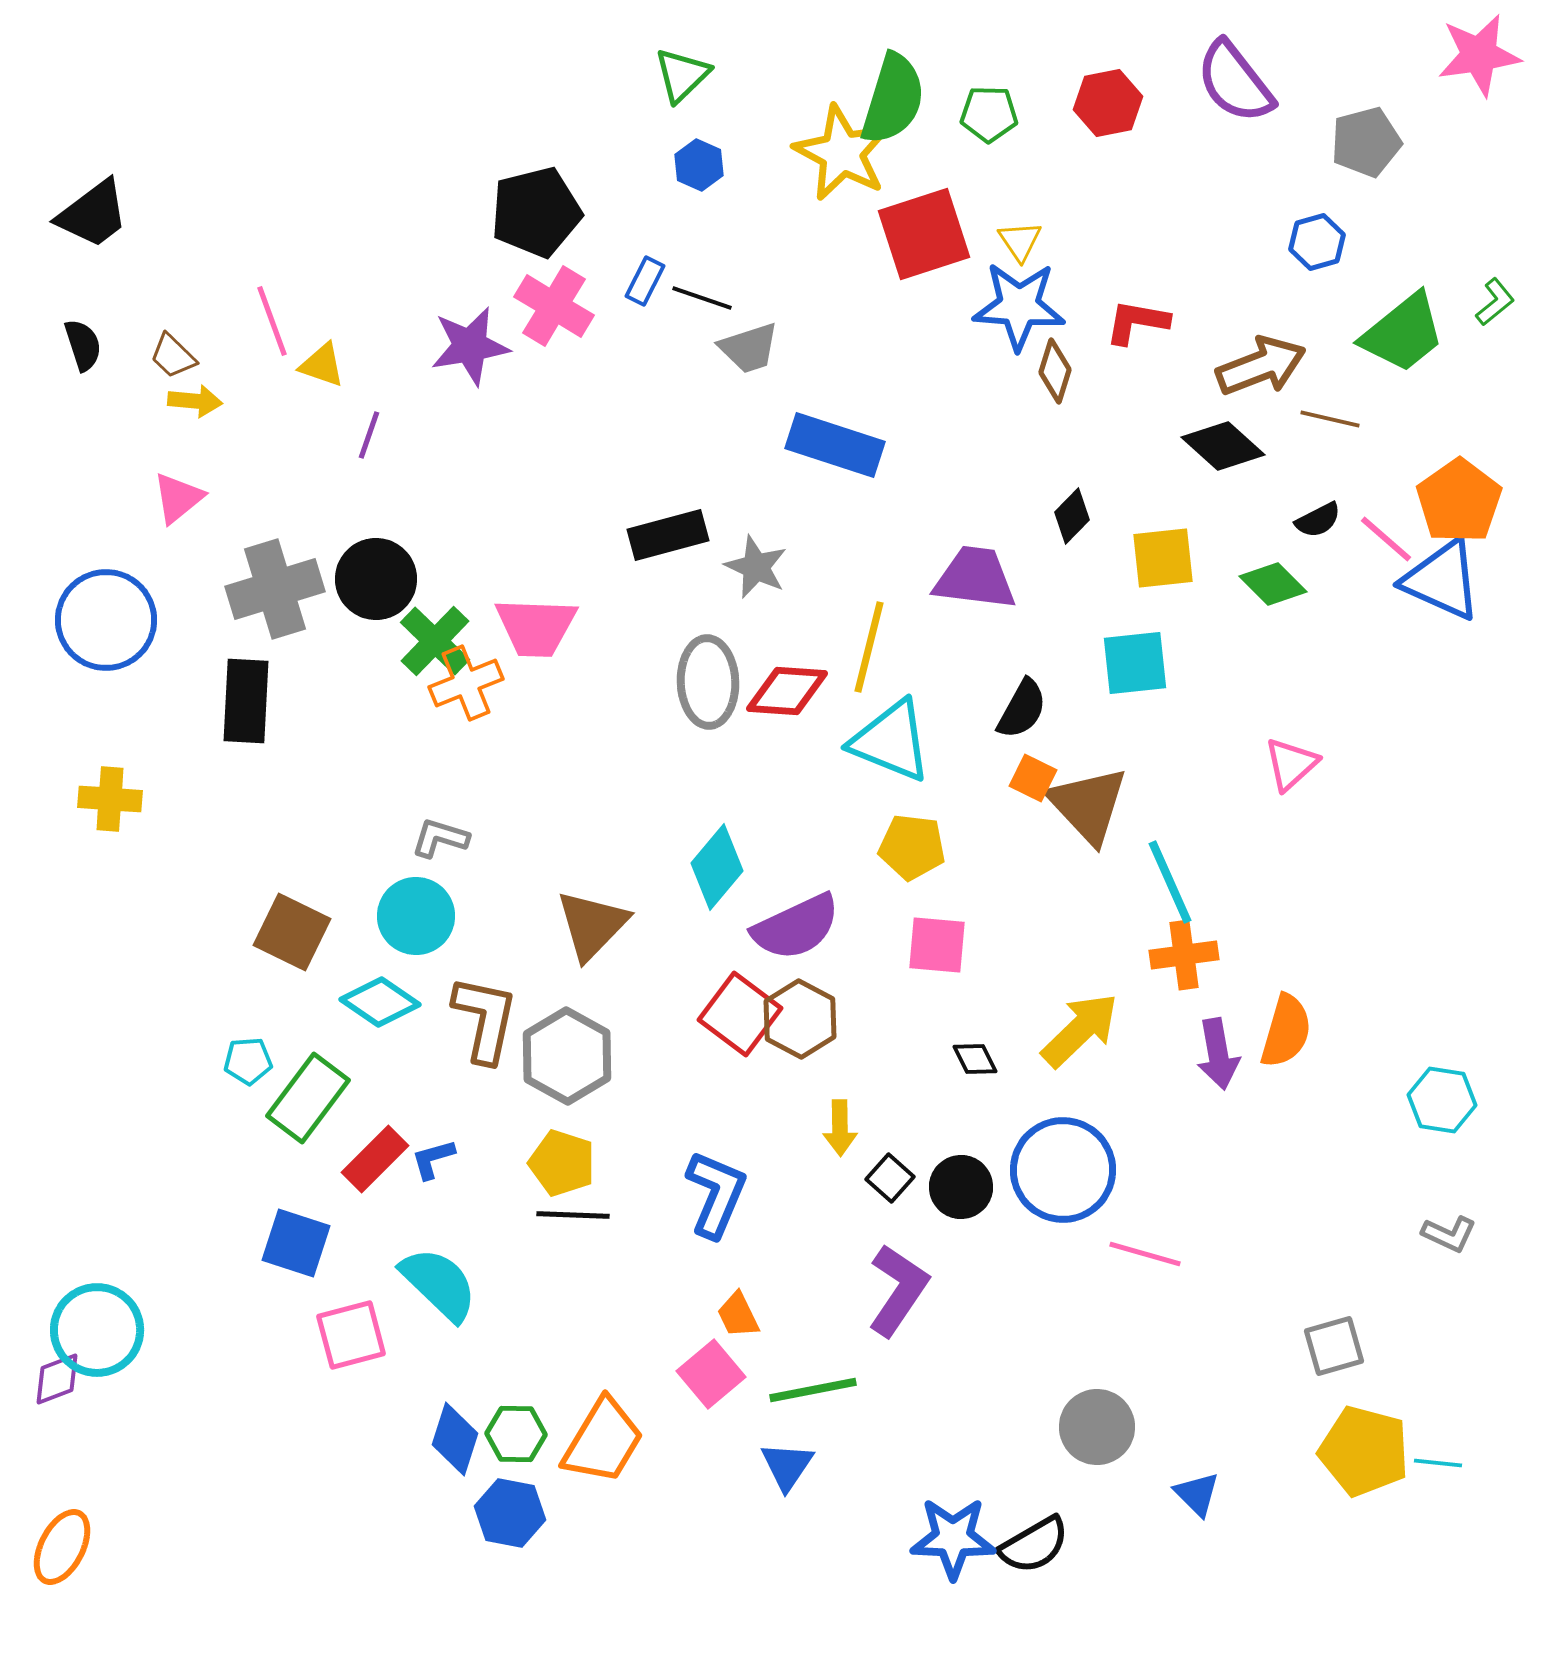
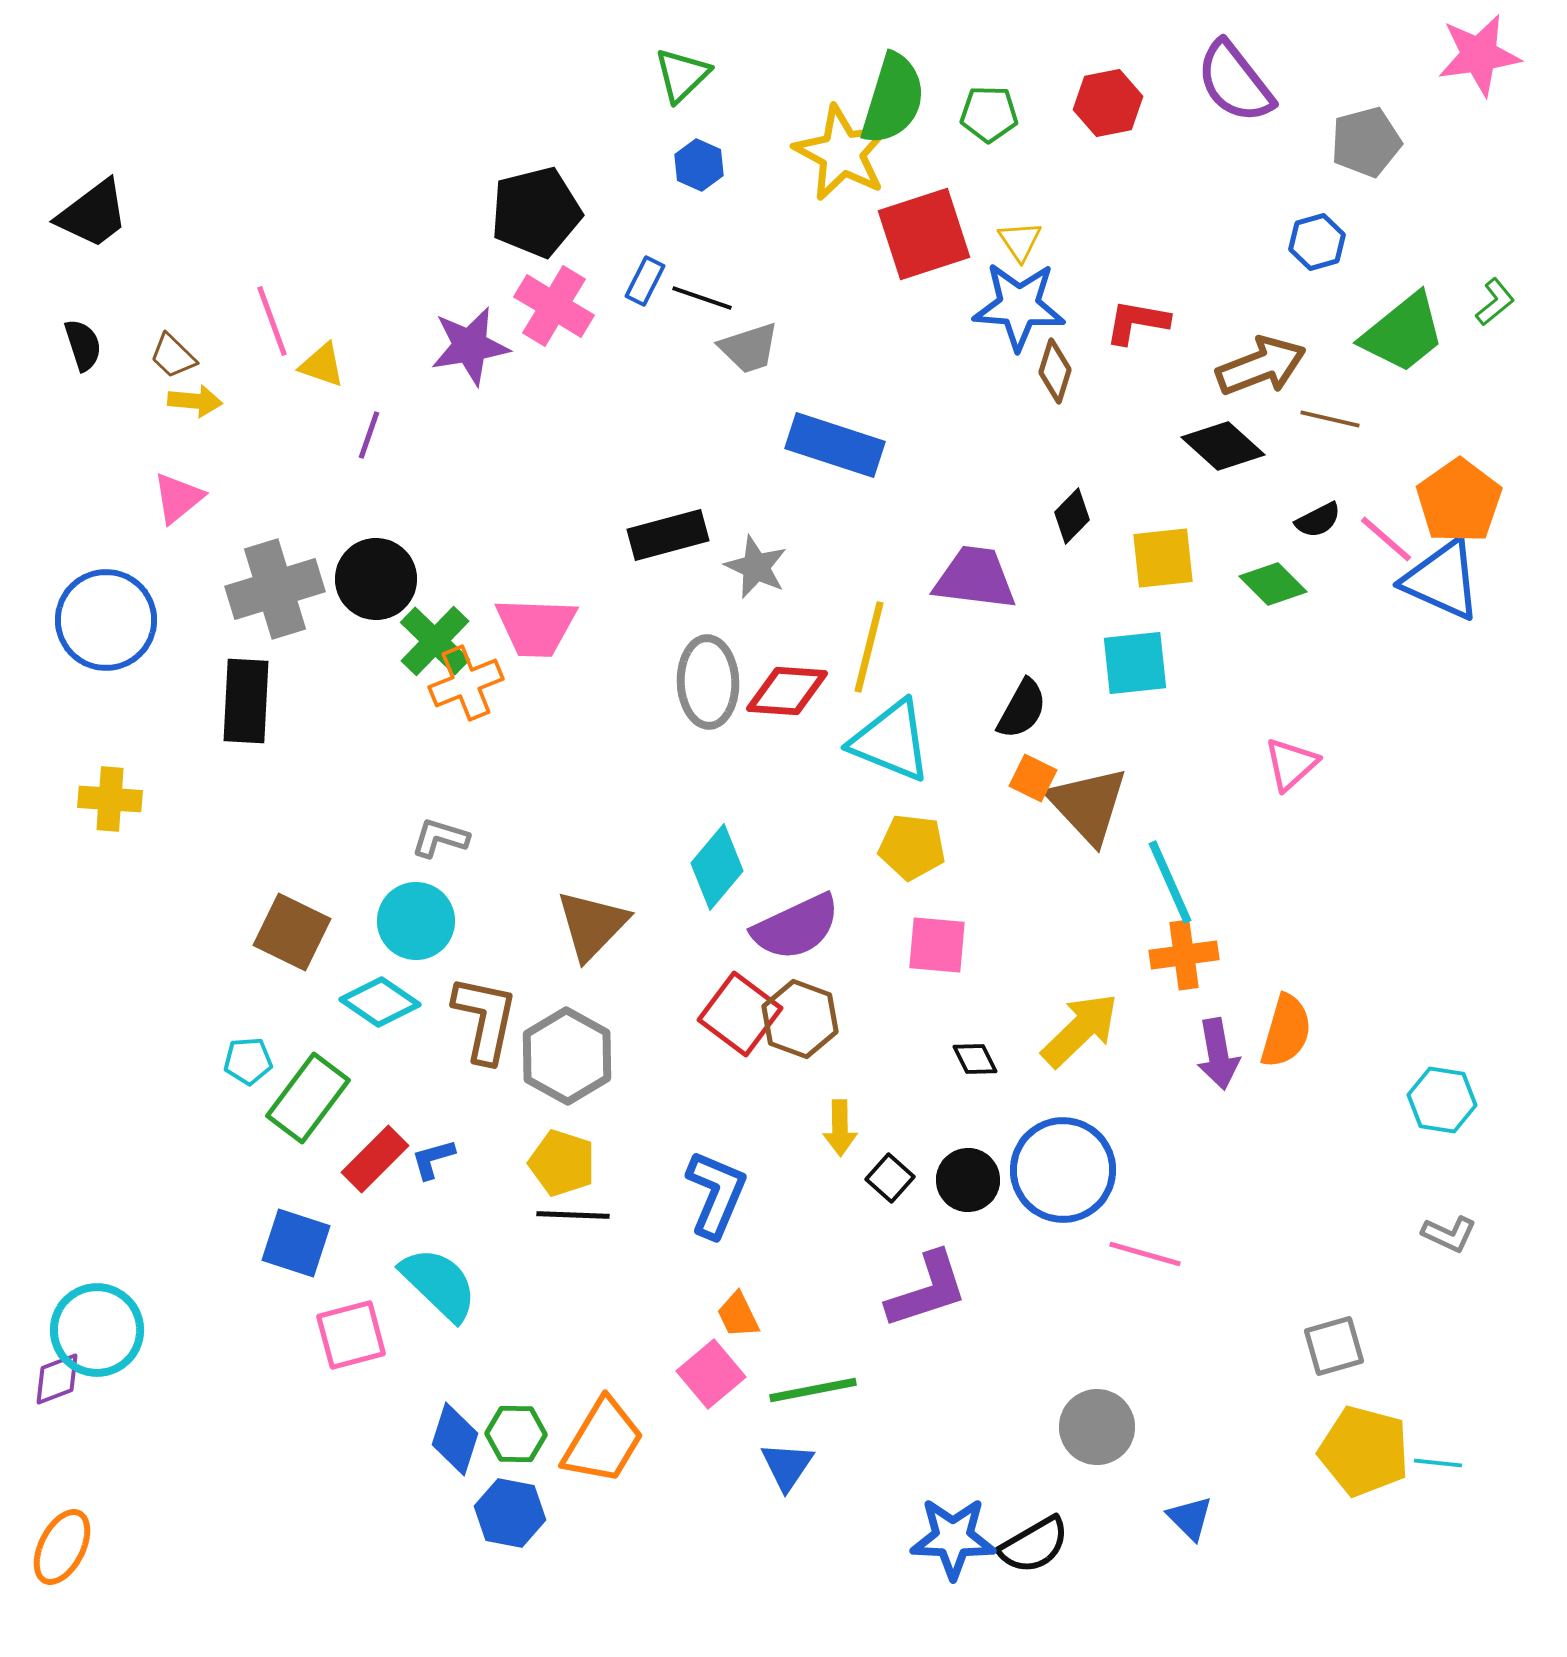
cyan circle at (416, 916): moved 5 px down
brown hexagon at (800, 1019): rotated 8 degrees counterclockwise
black circle at (961, 1187): moved 7 px right, 7 px up
purple L-shape at (898, 1290): moved 29 px right; rotated 38 degrees clockwise
blue triangle at (1197, 1494): moved 7 px left, 24 px down
